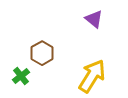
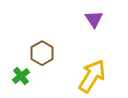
purple triangle: rotated 18 degrees clockwise
